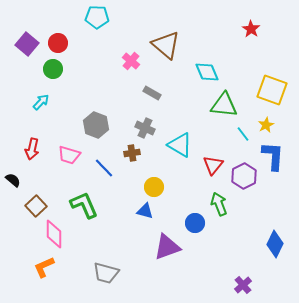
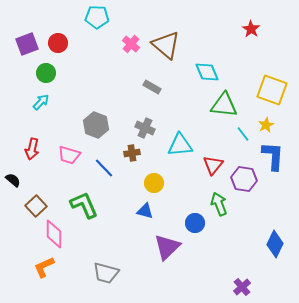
purple square: rotated 30 degrees clockwise
pink cross: moved 17 px up
green circle: moved 7 px left, 4 px down
gray rectangle: moved 6 px up
cyan triangle: rotated 36 degrees counterclockwise
purple hexagon: moved 3 px down; rotated 25 degrees counterclockwise
yellow circle: moved 4 px up
purple triangle: rotated 24 degrees counterclockwise
purple cross: moved 1 px left, 2 px down
